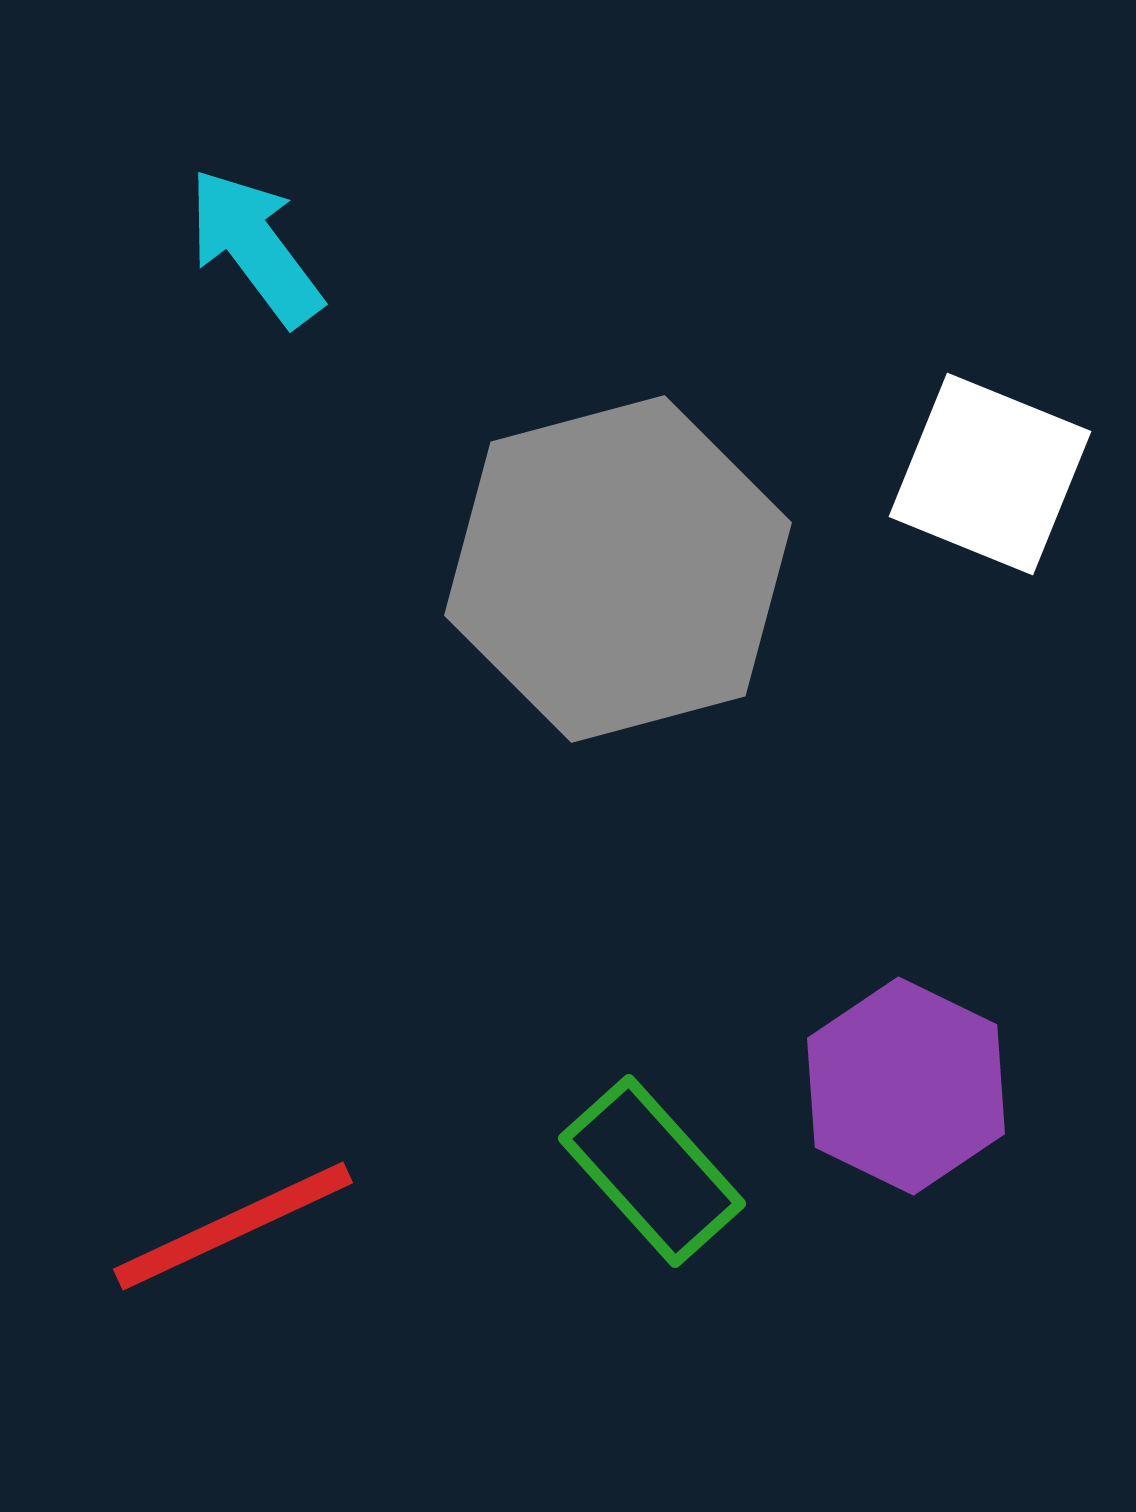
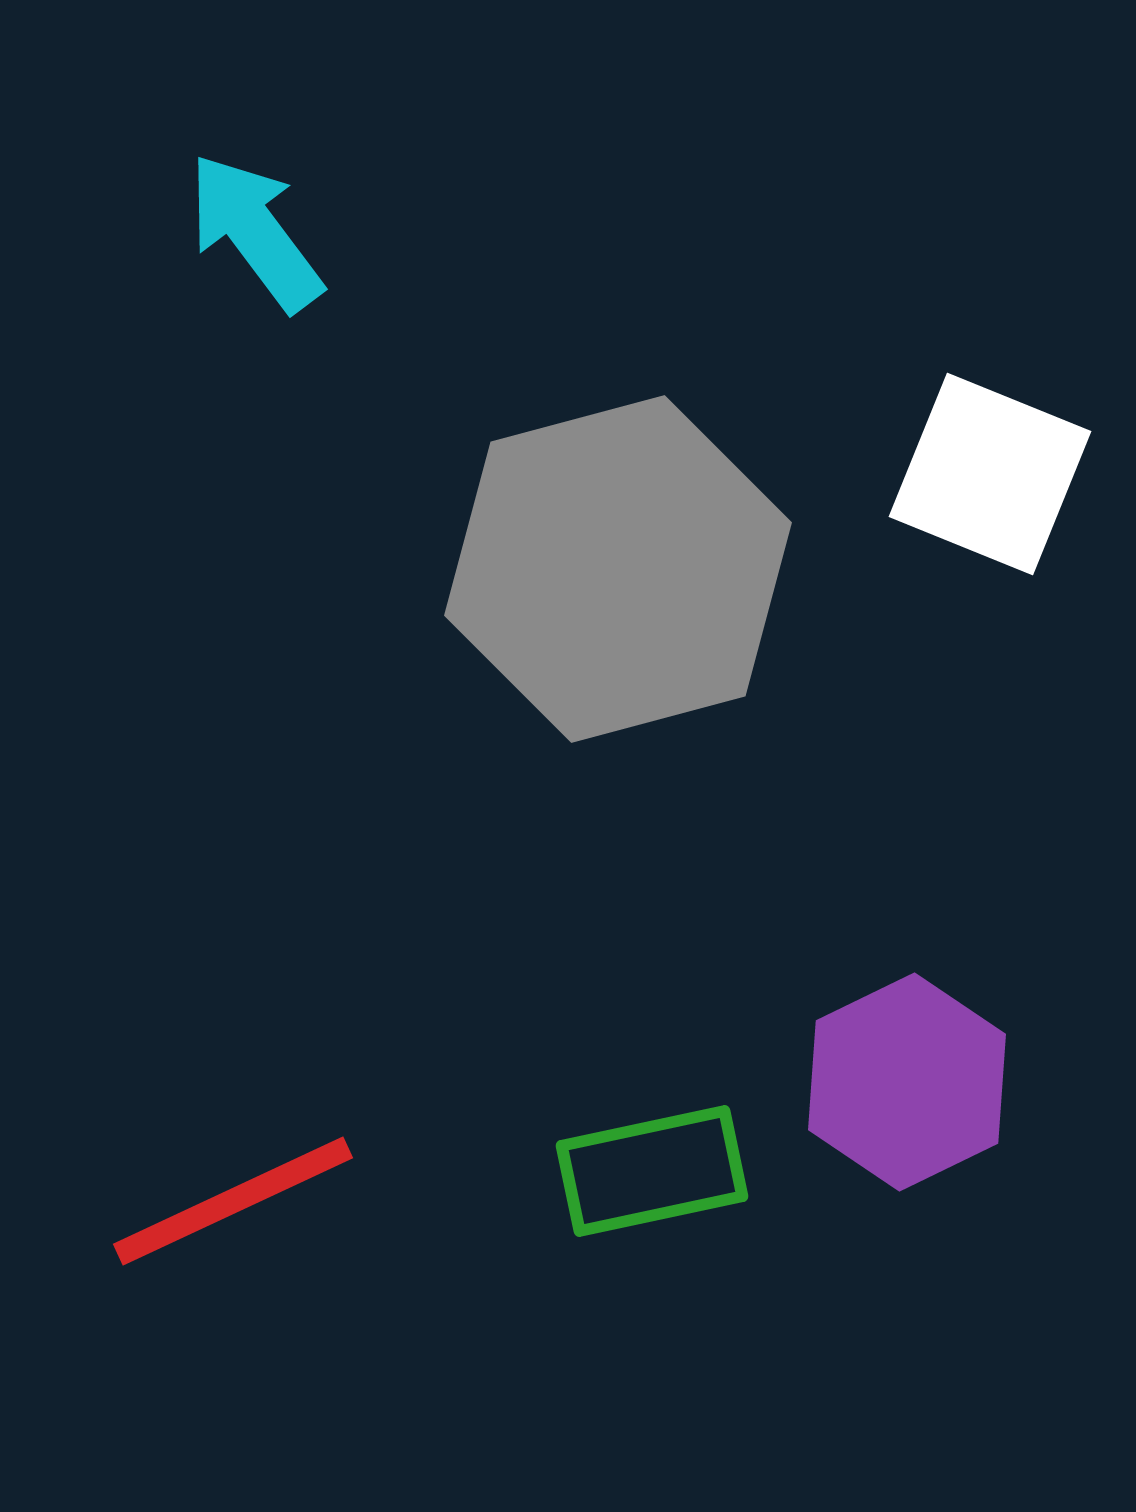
cyan arrow: moved 15 px up
purple hexagon: moved 1 px right, 4 px up; rotated 8 degrees clockwise
green rectangle: rotated 60 degrees counterclockwise
red line: moved 25 px up
